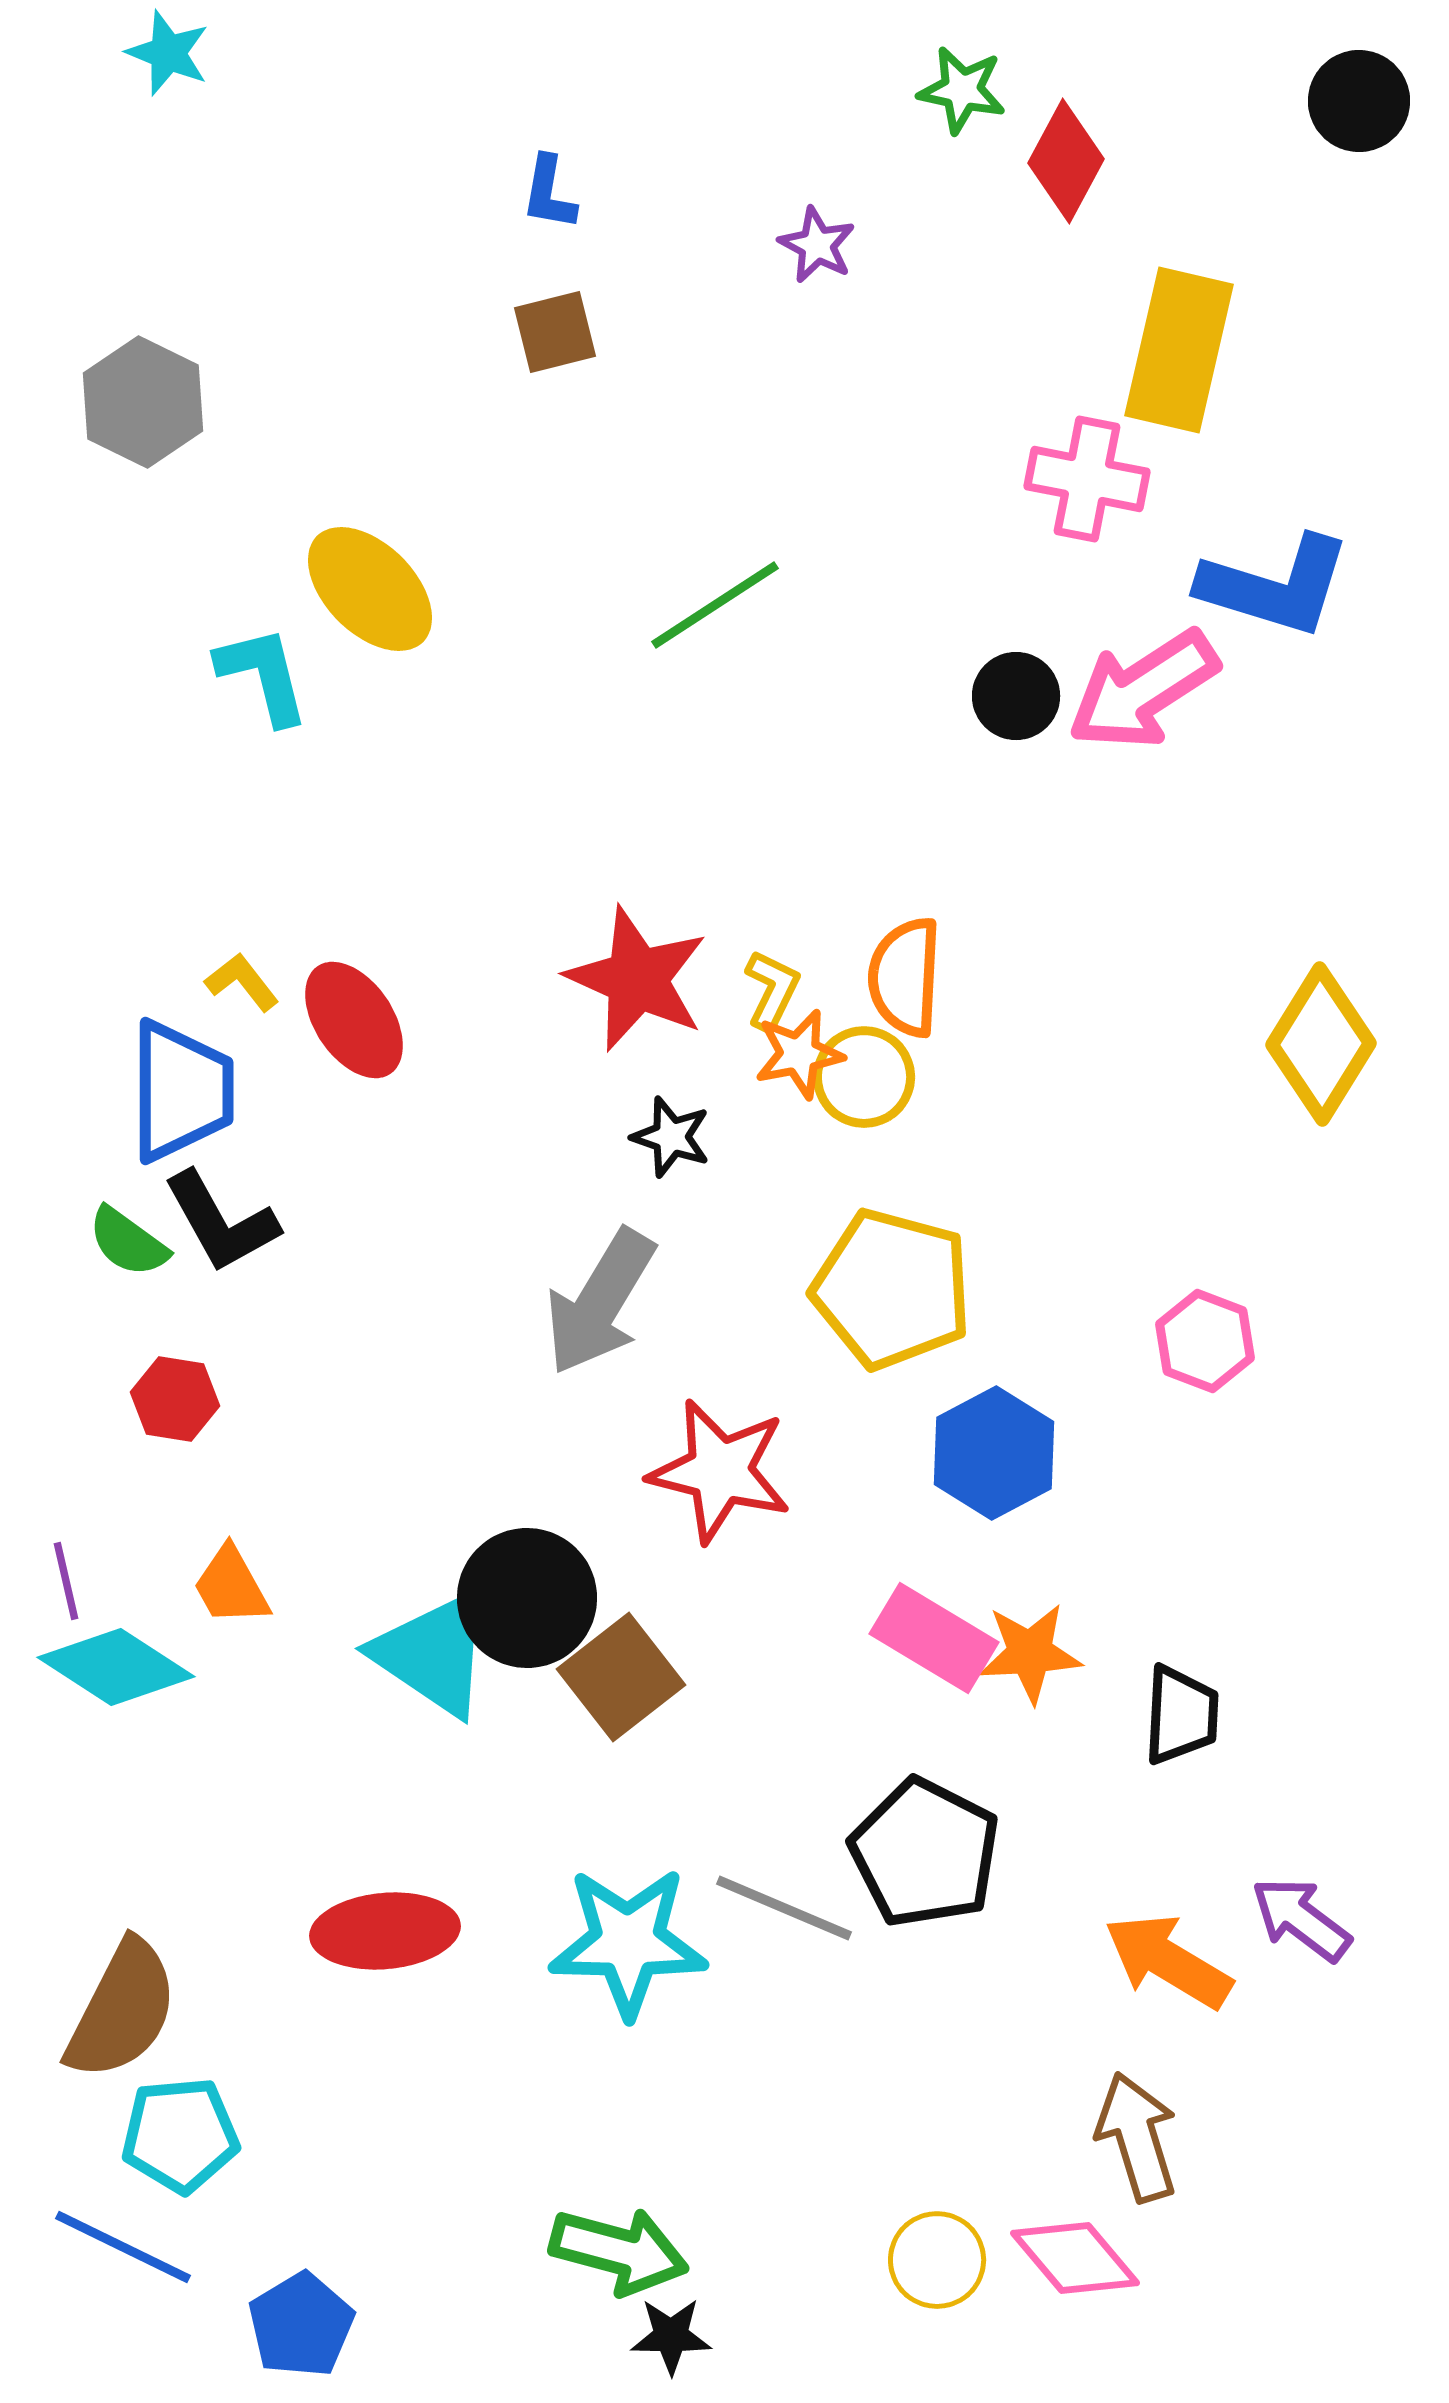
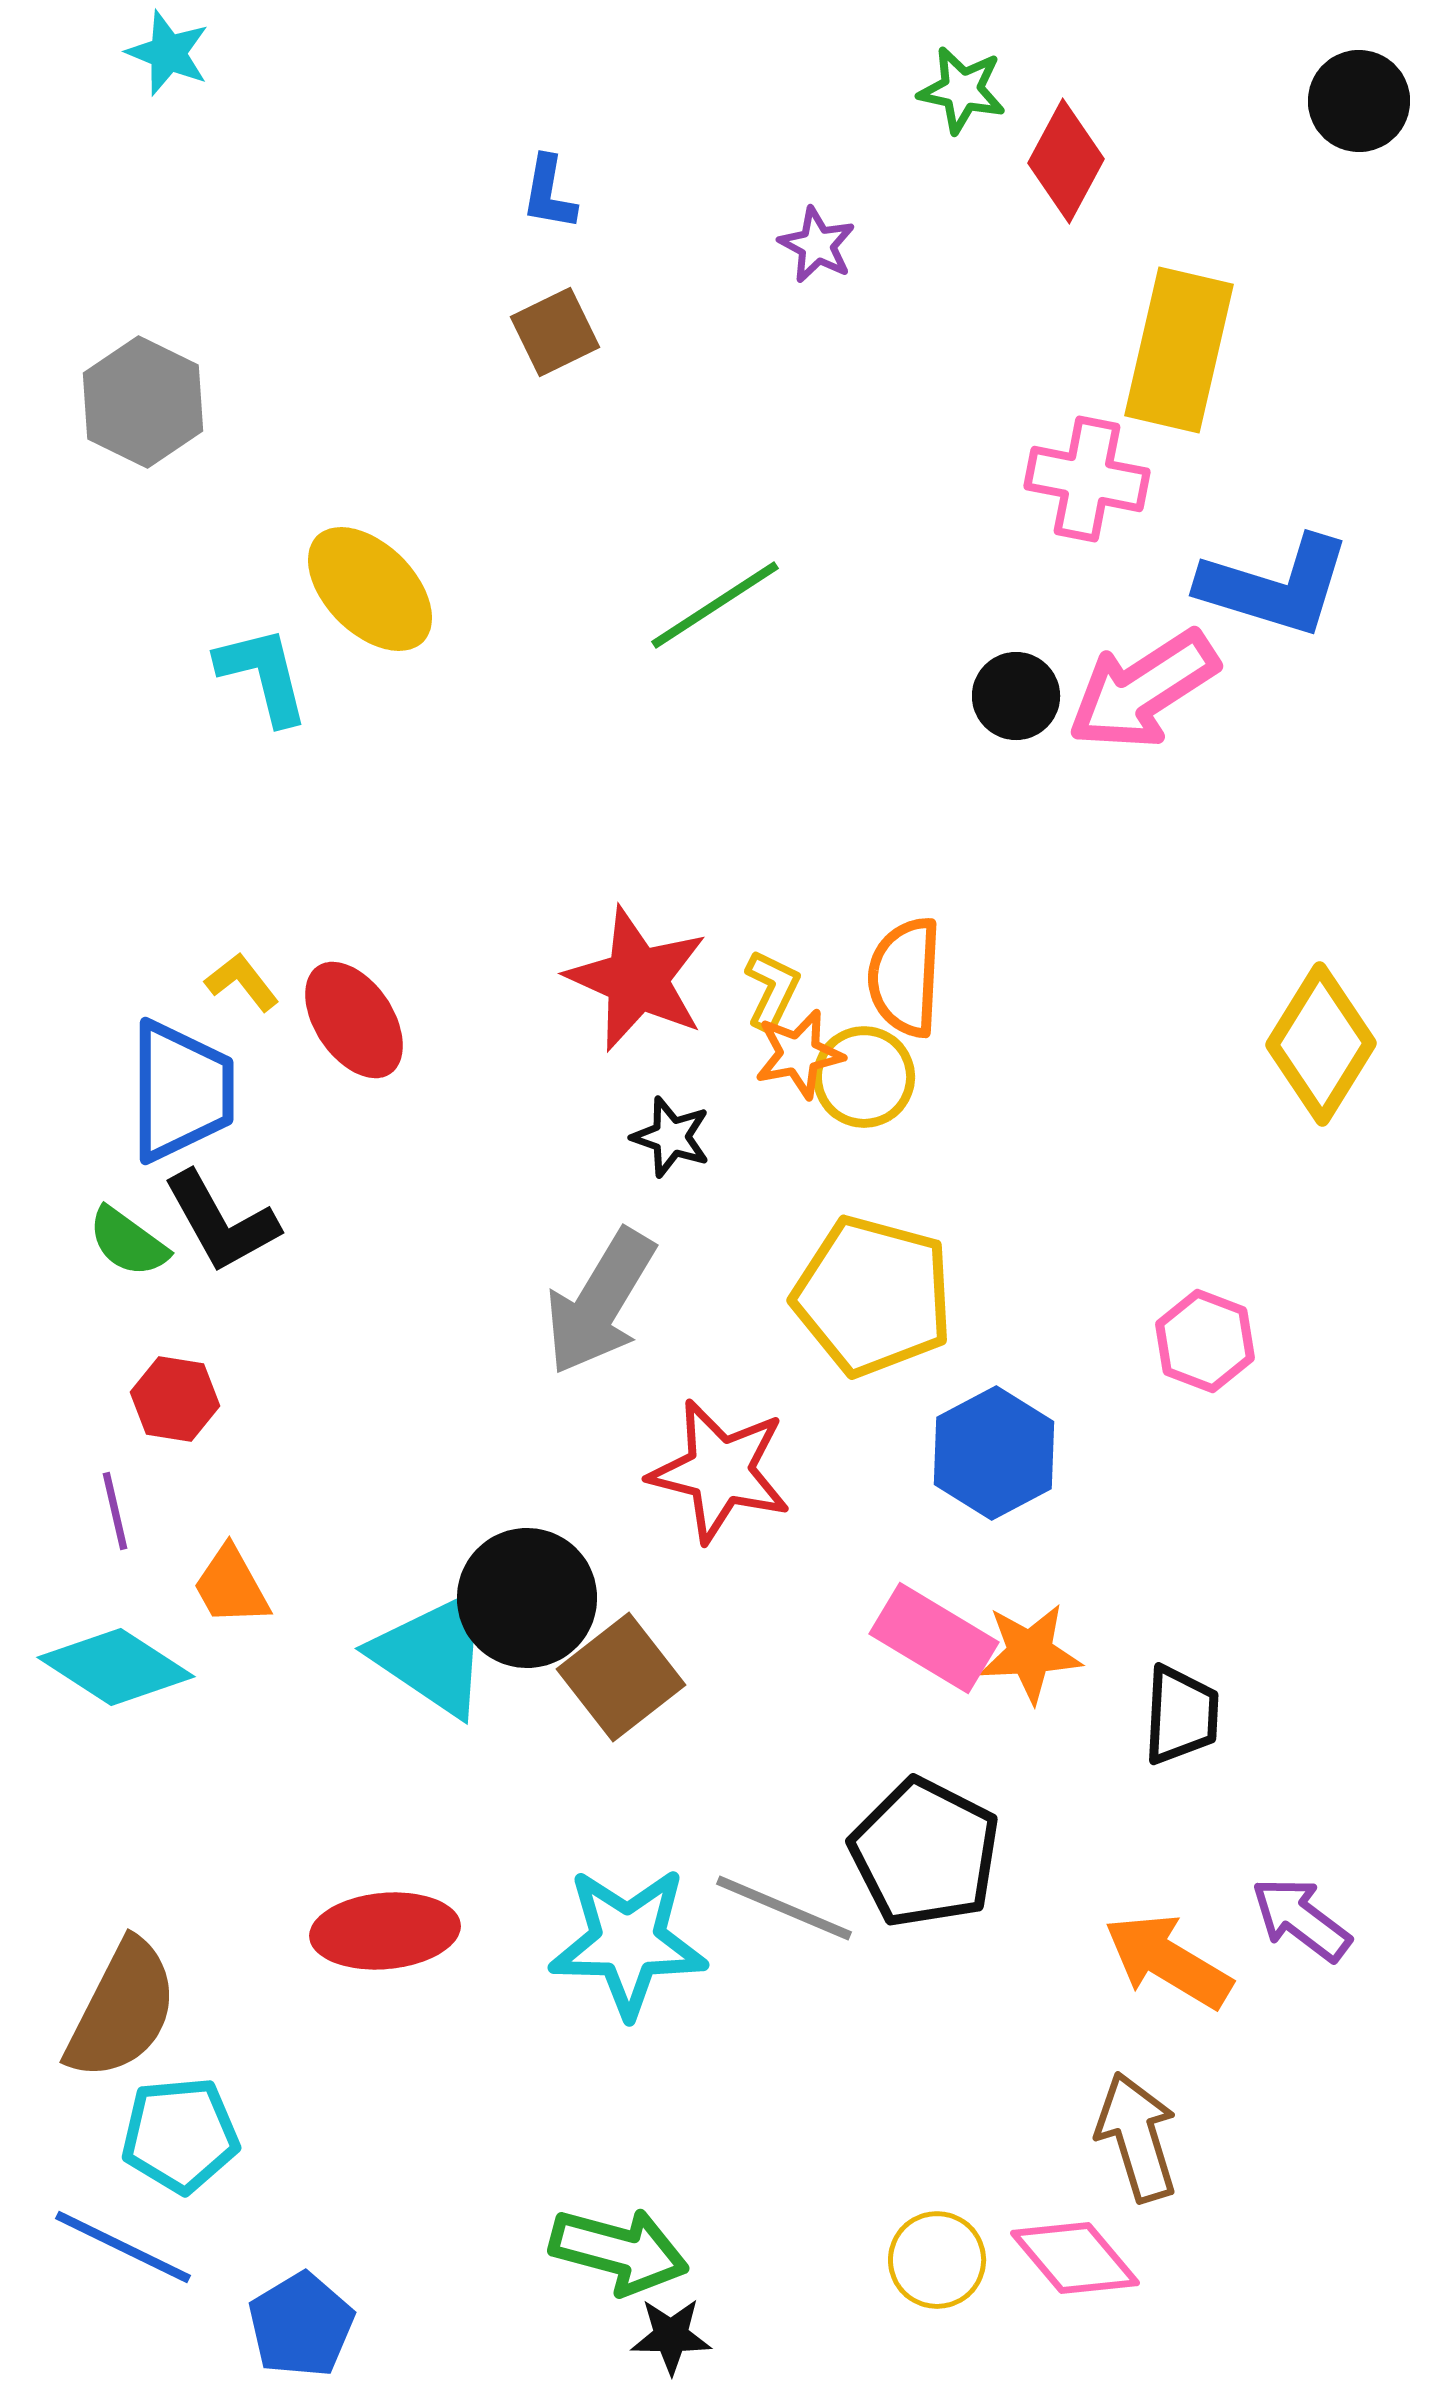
brown square at (555, 332): rotated 12 degrees counterclockwise
yellow pentagon at (892, 1289): moved 19 px left, 7 px down
purple line at (66, 1581): moved 49 px right, 70 px up
